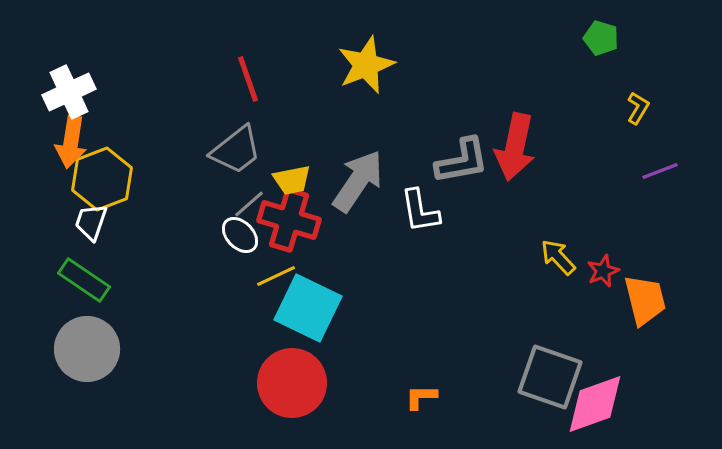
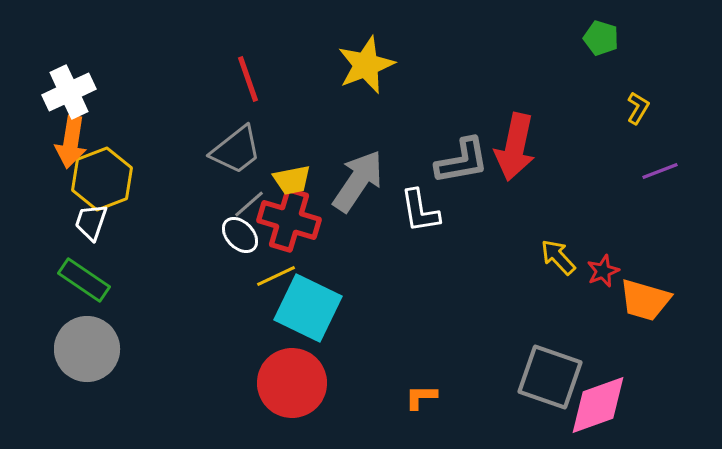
orange trapezoid: rotated 120 degrees clockwise
pink diamond: moved 3 px right, 1 px down
